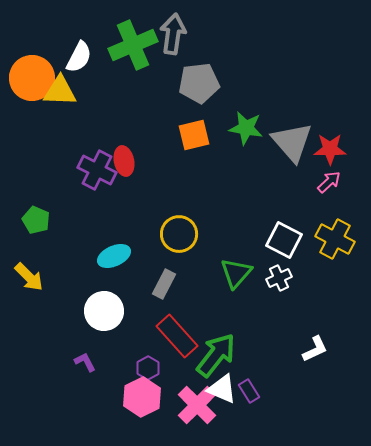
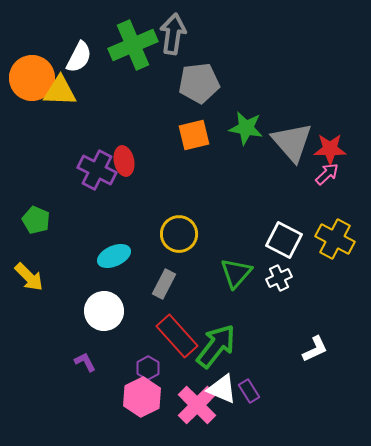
pink arrow: moved 2 px left, 8 px up
green arrow: moved 9 px up
